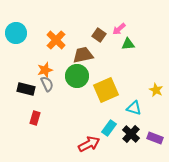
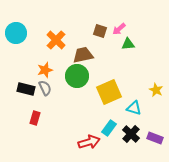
brown square: moved 1 px right, 4 px up; rotated 16 degrees counterclockwise
gray semicircle: moved 2 px left, 4 px down
yellow square: moved 3 px right, 2 px down
red arrow: moved 2 px up; rotated 10 degrees clockwise
